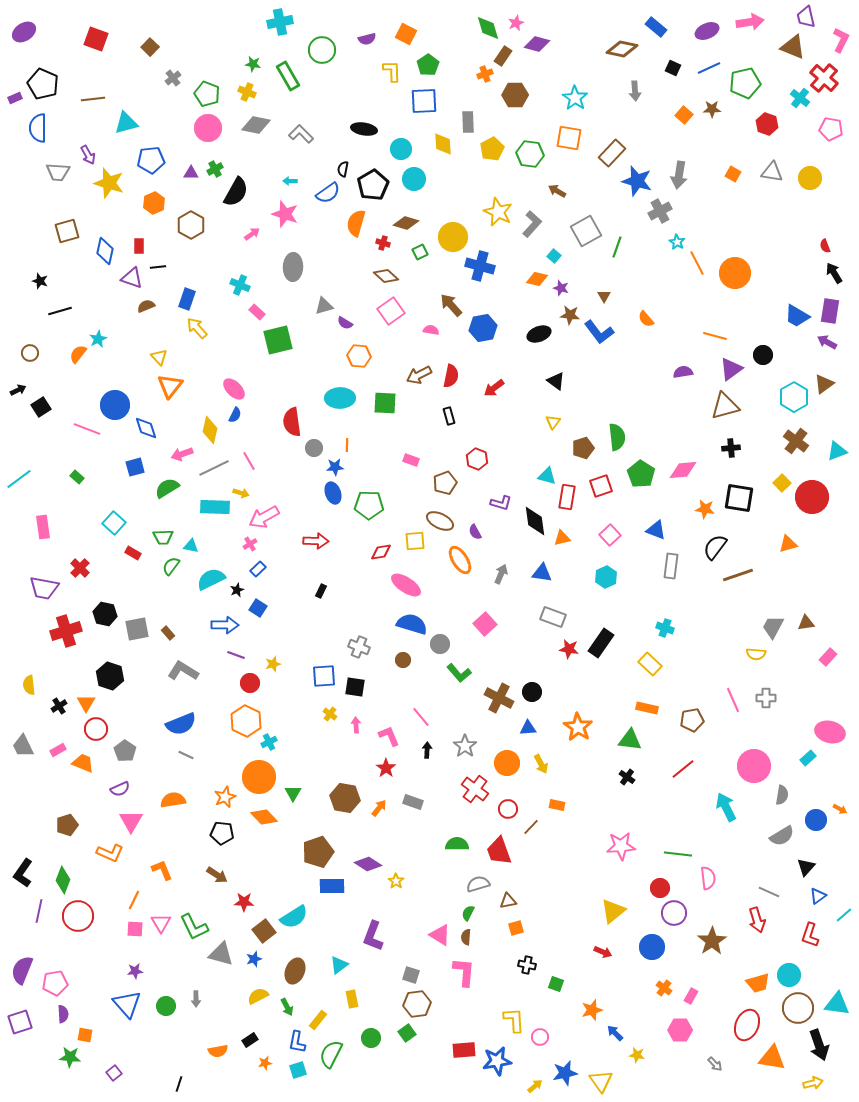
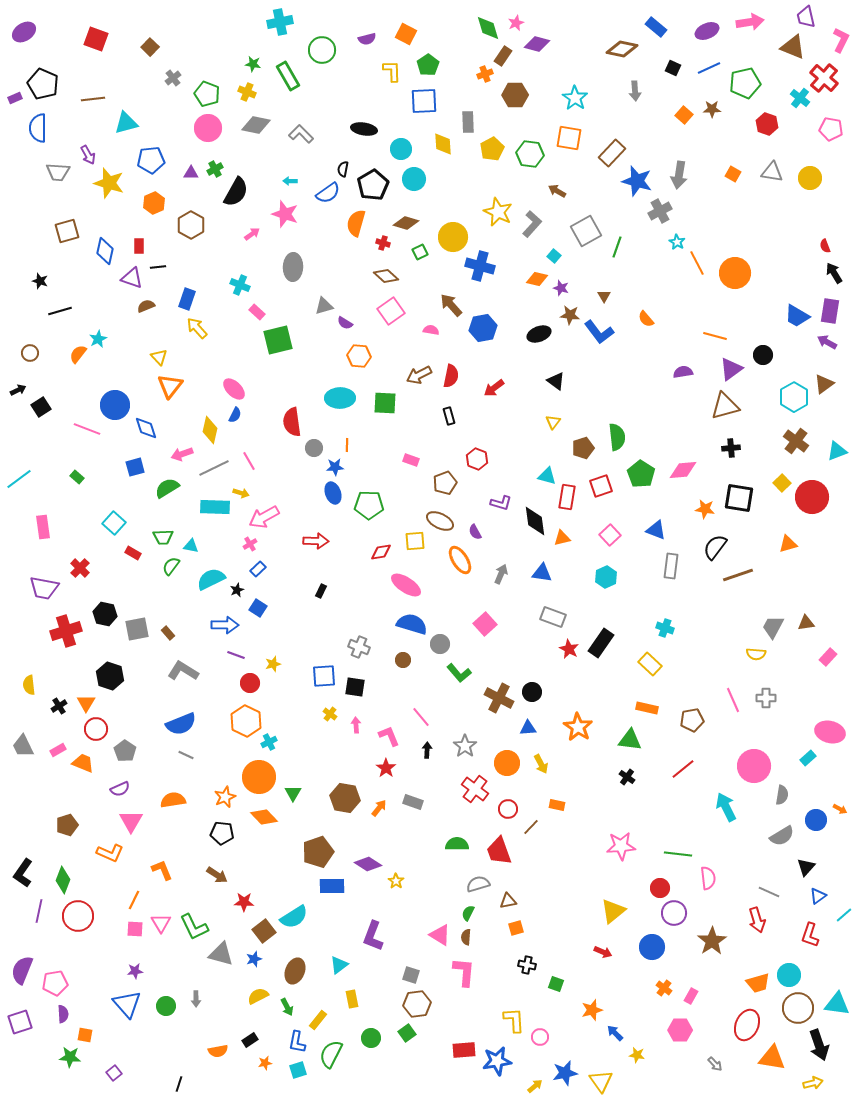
red star at (569, 649): rotated 18 degrees clockwise
